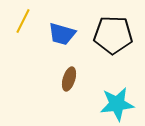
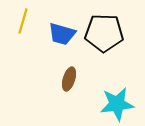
yellow line: rotated 10 degrees counterclockwise
black pentagon: moved 9 px left, 2 px up
